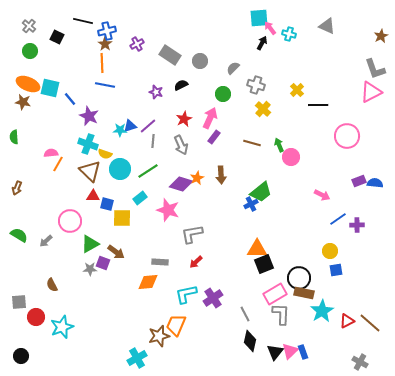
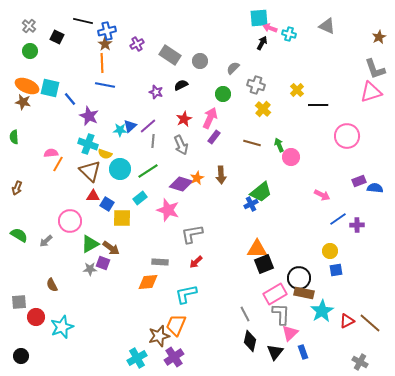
pink arrow at (270, 28): rotated 32 degrees counterclockwise
brown star at (381, 36): moved 2 px left, 1 px down
orange ellipse at (28, 84): moved 1 px left, 2 px down
pink triangle at (371, 92): rotated 10 degrees clockwise
blue triangle at (130, 126): rotated 24 degrees counterclockwise
blue semicircle at (375, 183): moved 5 px down
blue square at (107, 204): rotated 16 degrees clockwise
brown arrow at (116, 252): moved 5 px left, 4 px up
purple cross at (213, 298): moved 39 px left, 59 px down
pink triangle at (290, 351): moved 18 px up
